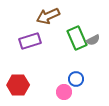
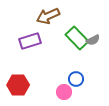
green rectangle: rotated 20 degrees counterclockwise
